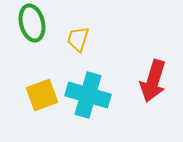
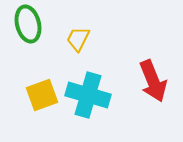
green ellipse: moved 4 px left, 1 px down
yellow trapezoid: rotated 8 degrees clockwise
red arrow: rotated 39 degrees counterclockwise
